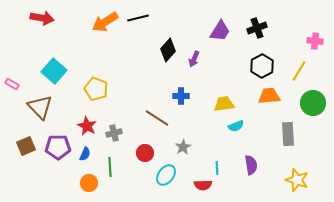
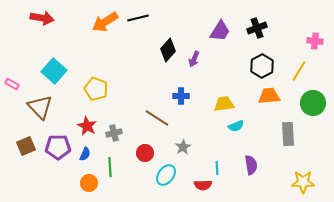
yellow star: moved 6 px right, 2 px down; rotated 20 degrees counterclockwise
